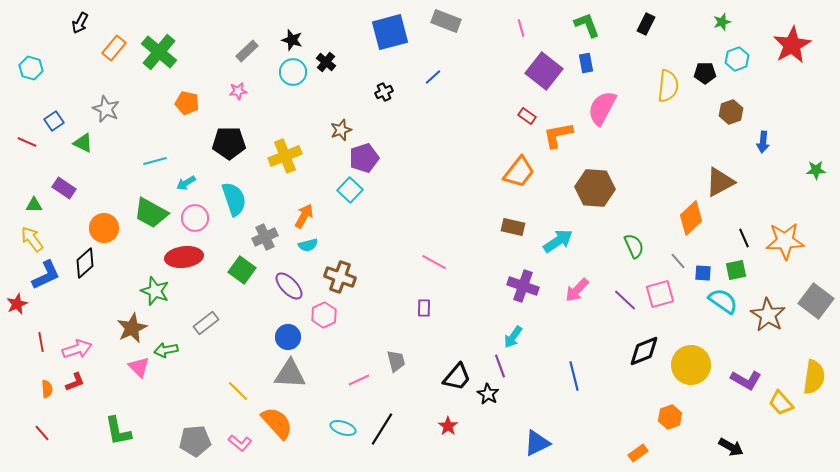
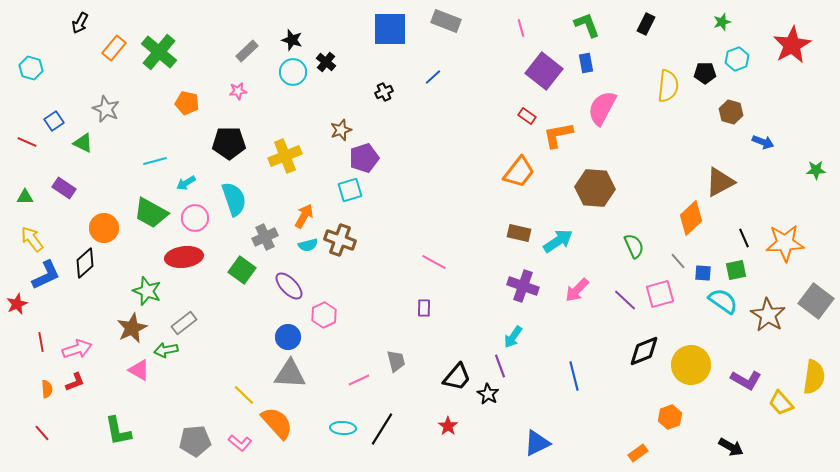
blue square at (390, 32): moved 3 px up; rotated 15 degrees clockwise
brown hexagon at (731, 112): rotated 25 degrees counterclockwise
blue arrow at (763, 142): rotated 75 degrees counterclockwise
cyan square at (350, 190): rotated 30 degrees clockwise
green triangle at (34, 205): moved 9 px left, 8 px up
brown rectangle at (513, 227): moved 6 px right, 6 px down
orange star at (785, 241): moved 2 px down
brown cross at (340, 277): moved 37 px up
green star at (155, 291): moved 8 px left
gray rectangle at (206, 323): moved 22 px left
pink triangle at (139, 367): moved 3 px down; rotated 15 degrees counterclockwise
yellow line at (238, 391): moved 6 px right, 4 px down
cyan ellipse at (343, 428): rotated 15 degrees counterclockwise
